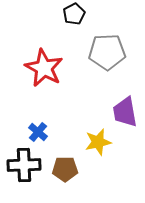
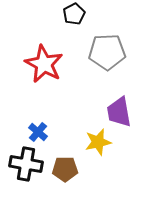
red star: moved 4 px up
purple trapezoid: moved 6 px left
black cross: moved 2 px right, 1 px up; rotated 12 degrees clockwise
